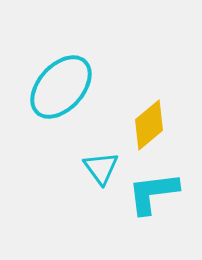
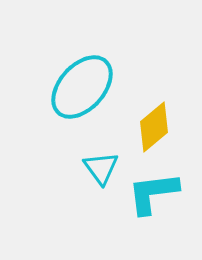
cyan ellipse: moved 21 px right
yellow diamond: moved 5 px right, 2 px down
